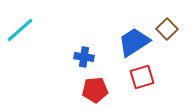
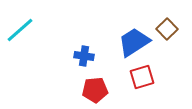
blue cross: moved 1 px up
